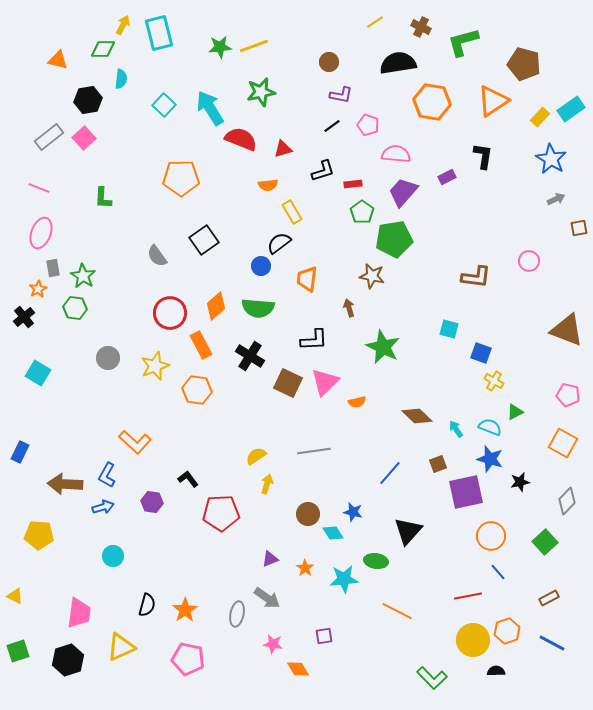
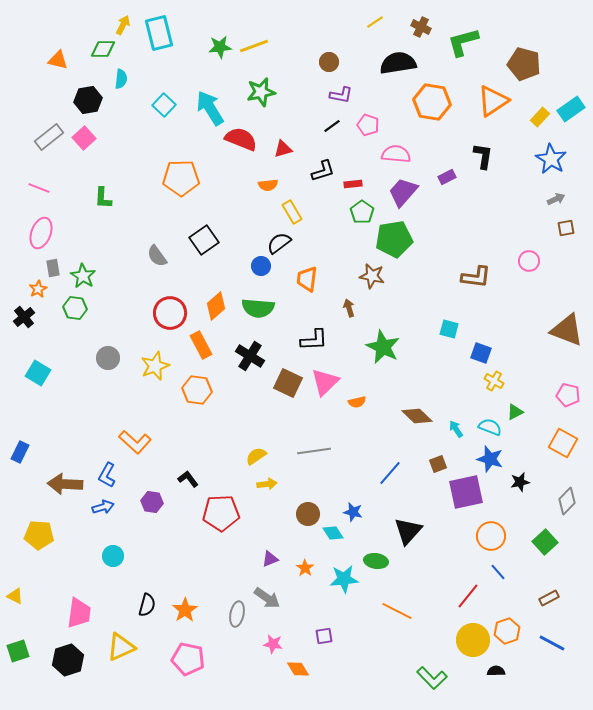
brown square at (579, 228): moved 13 px left
yellow arrow at (267, 484): rotated 66 degrees clockwise
red line at (468, 596): rotated 40 degrees counterclockwise
